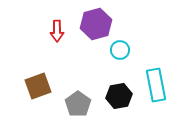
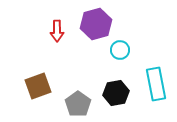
cyan rectangle: moved 1 px up
black hexagon: moved 3 px left, 3 px up
